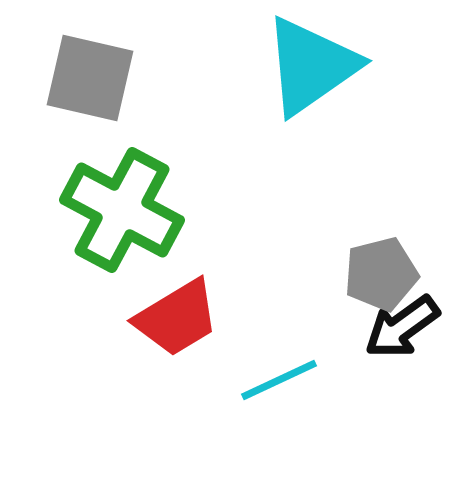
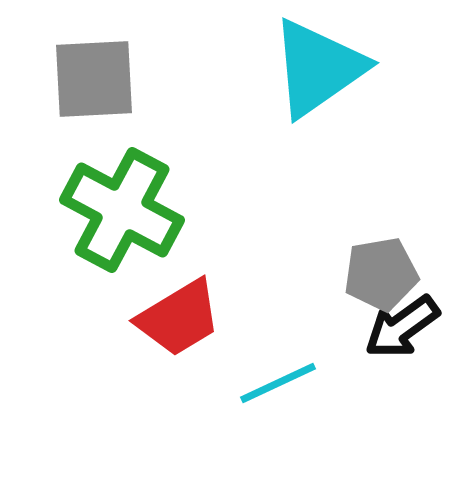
cyan triangle: moved 7 px right, 2 px down
gray square: moved 4 px right, 1 px down; rotated 16 degrees counterclockwise
gray pentagon: rotated 4 degrees clockwise
red trapezoid: moved 2 px right
cyan line: moved 1 px left, 3 px down
